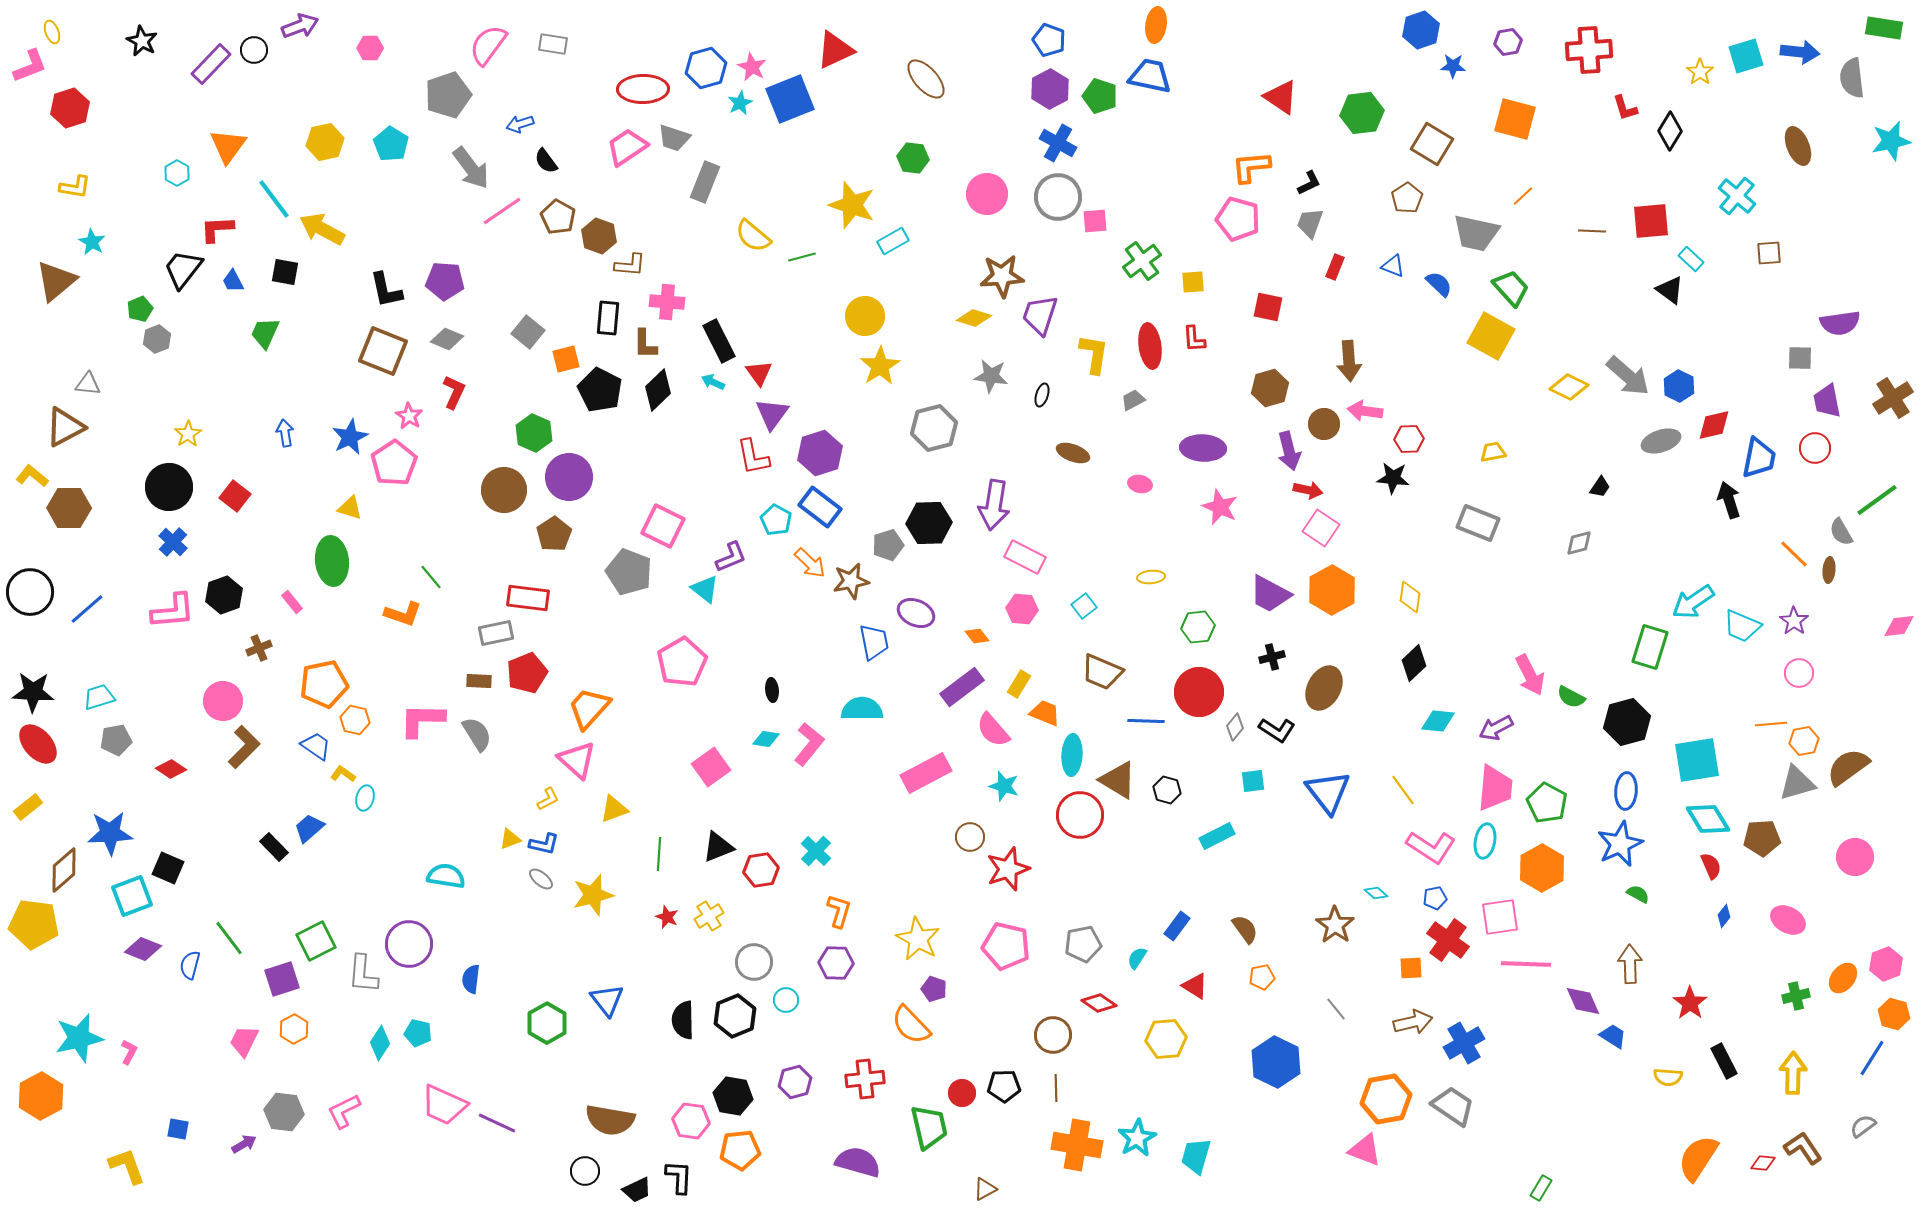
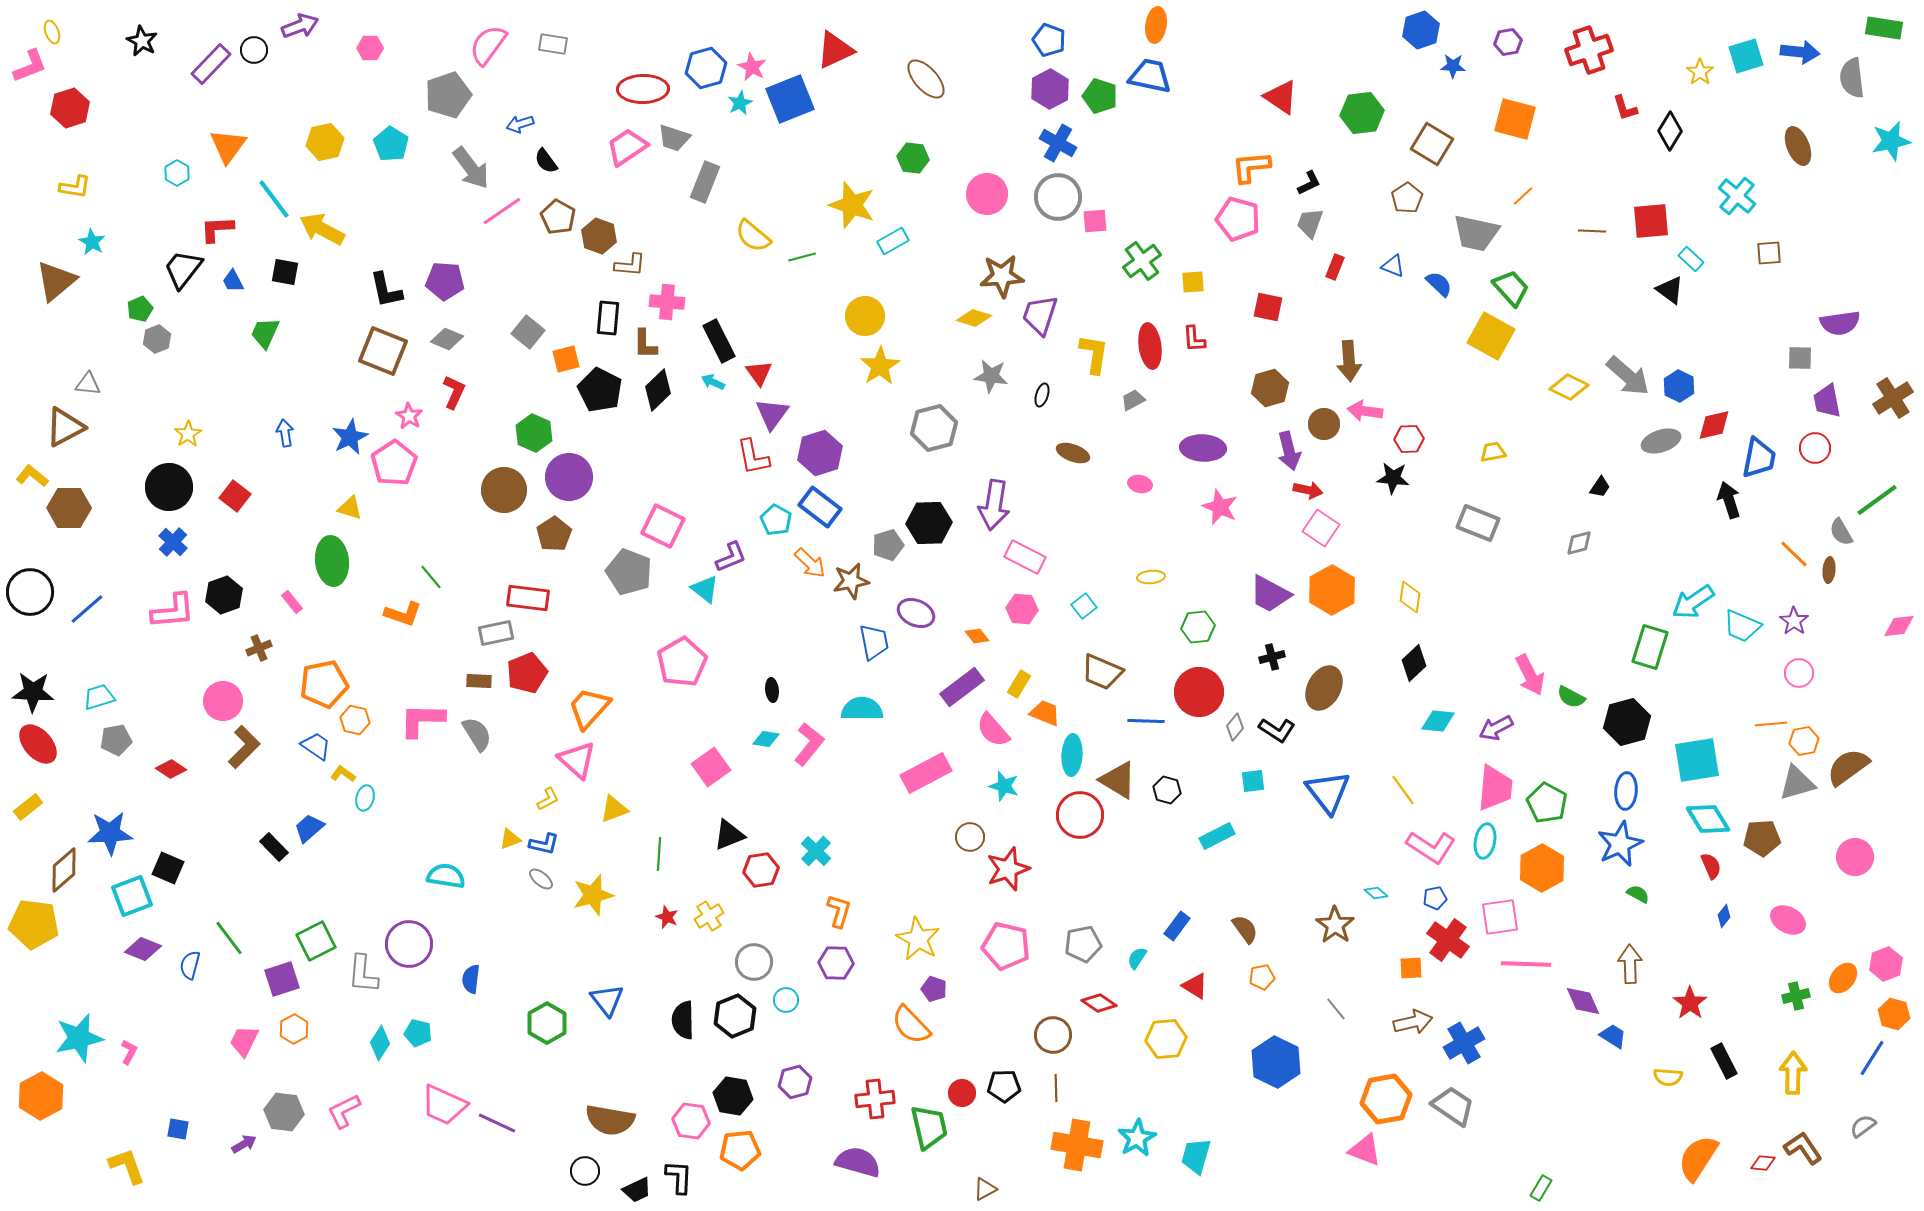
red cross at (1589, 50): rotated 15 degrees counterclockwise
black triangle at (718, 847): moved 11 px right, 12 px up
red cross at (865, 1079): moved 10 px right, 20 px down
